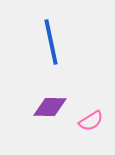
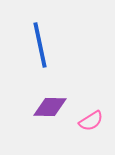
blue line: moved 11 px left, 3 px down
